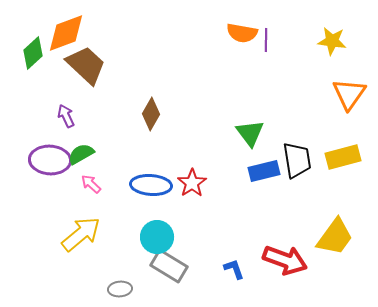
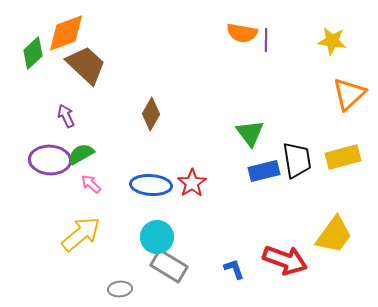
orange triangle: rotated 12 degrees clockwise
yellow trapezoid: moved 1 px left, 2 px up
